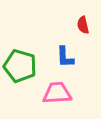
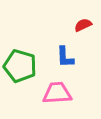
red semicircle: rotated 78 degrees clockwise
